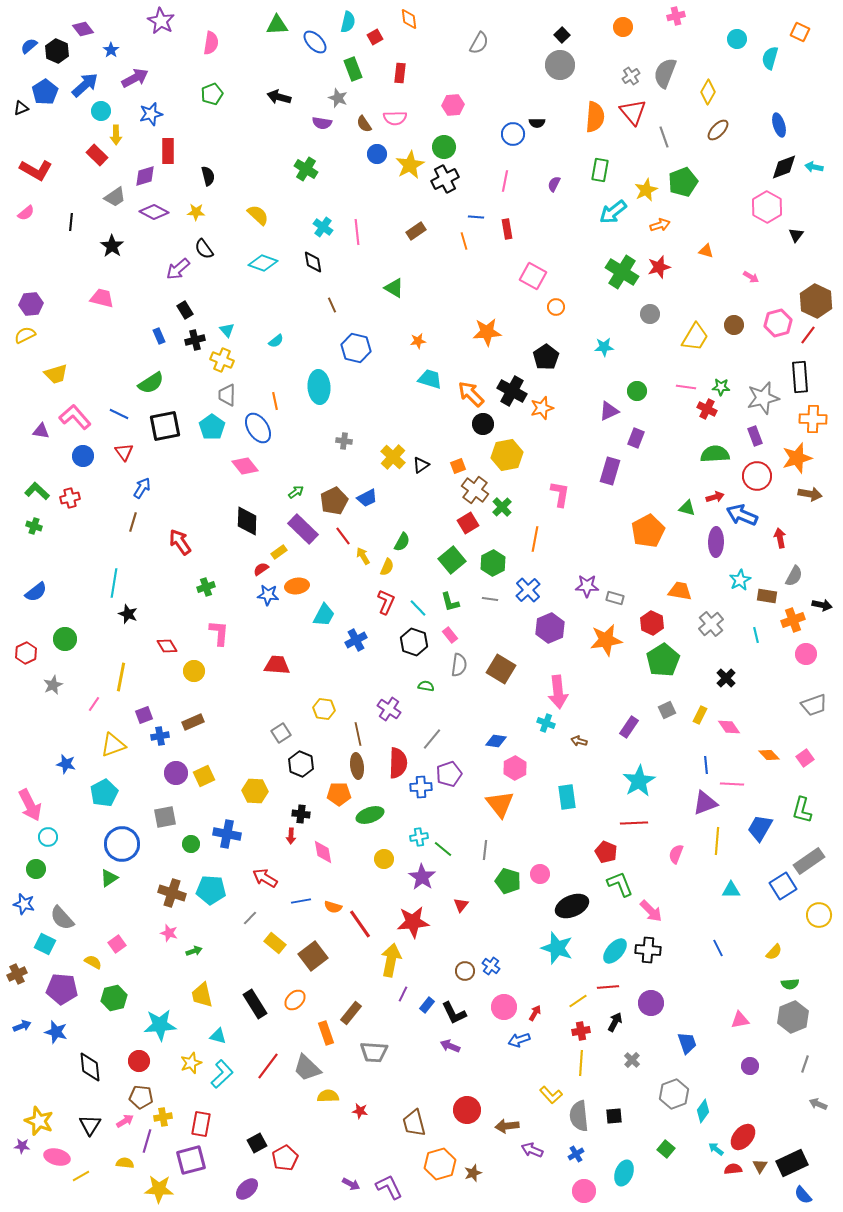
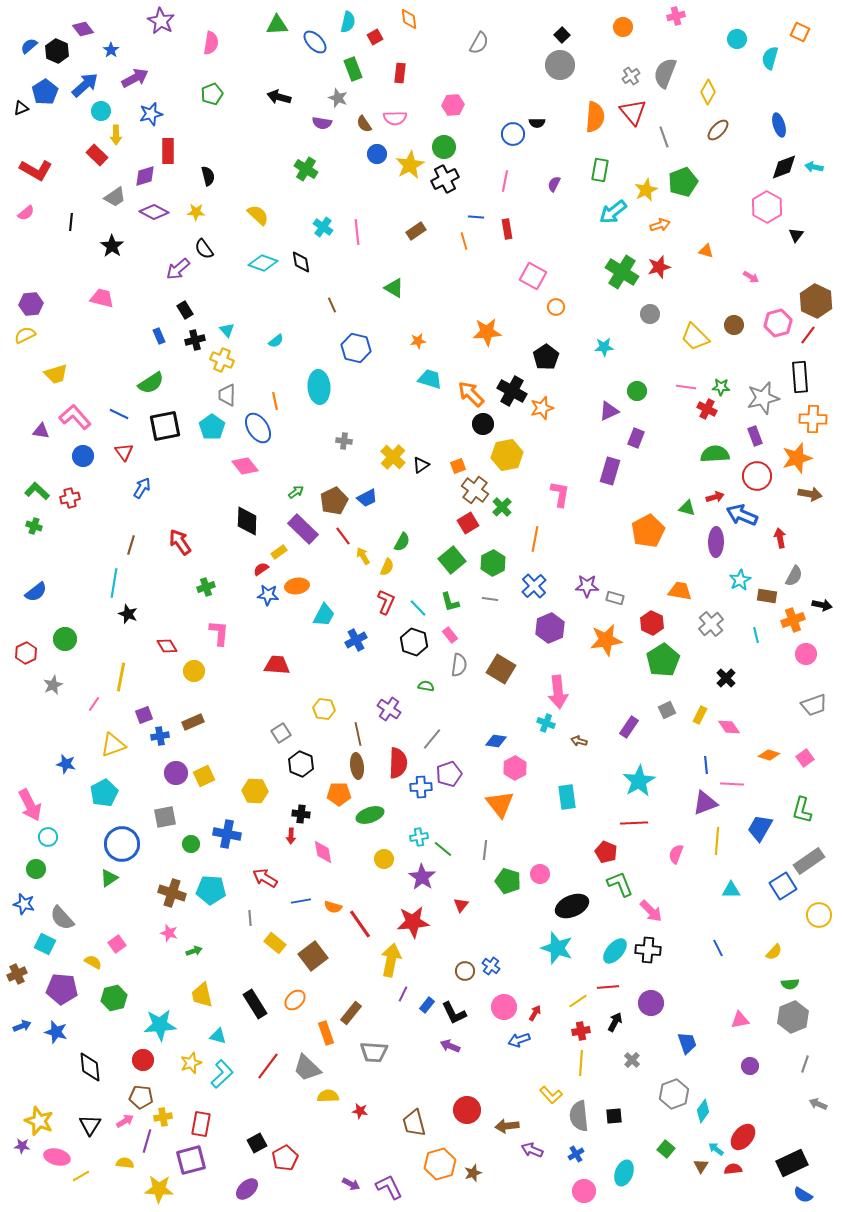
black diamond at (313, 262): moved 12 px left
yellow trapezoid at (695, 337): rotated 104 degrees clockwise
brown line at (133, 522): moved 2 px left, 23 px down
blue cross at (528, 590): moved 6 px right, 4 px up
orange diamond at (769, 755): rotated 30 degrees counterclockwise
gray line at (250, 918): rotated 49 degrees counterclockwise
red circle at (139, 1061): moved 4 px right, 1 px up
brown triangle at (760, 1166): moved 59 px left
blue semicircle at (803, 1195): rotated 18 degrees counterclockwise
